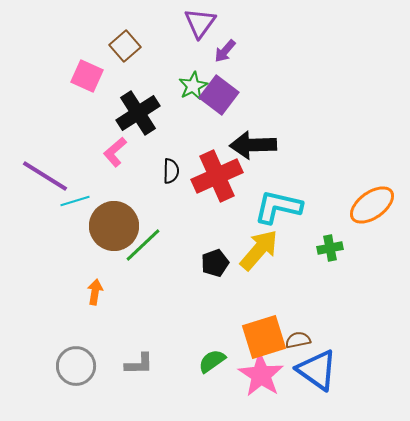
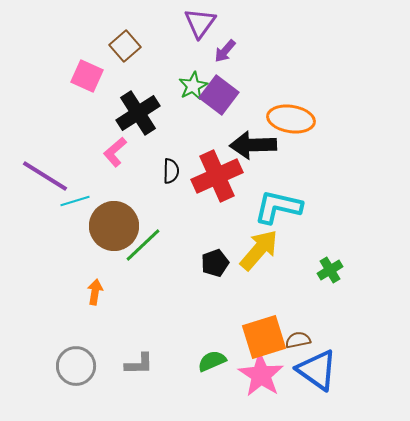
orange ellipse: moved 81 px left, 86 px up; rotated 45 degrees clockwise
green cross: moved 22 px down; rotated 20 degrees counterclockwise
green semicircle: rotated 12 degrees clockwise
